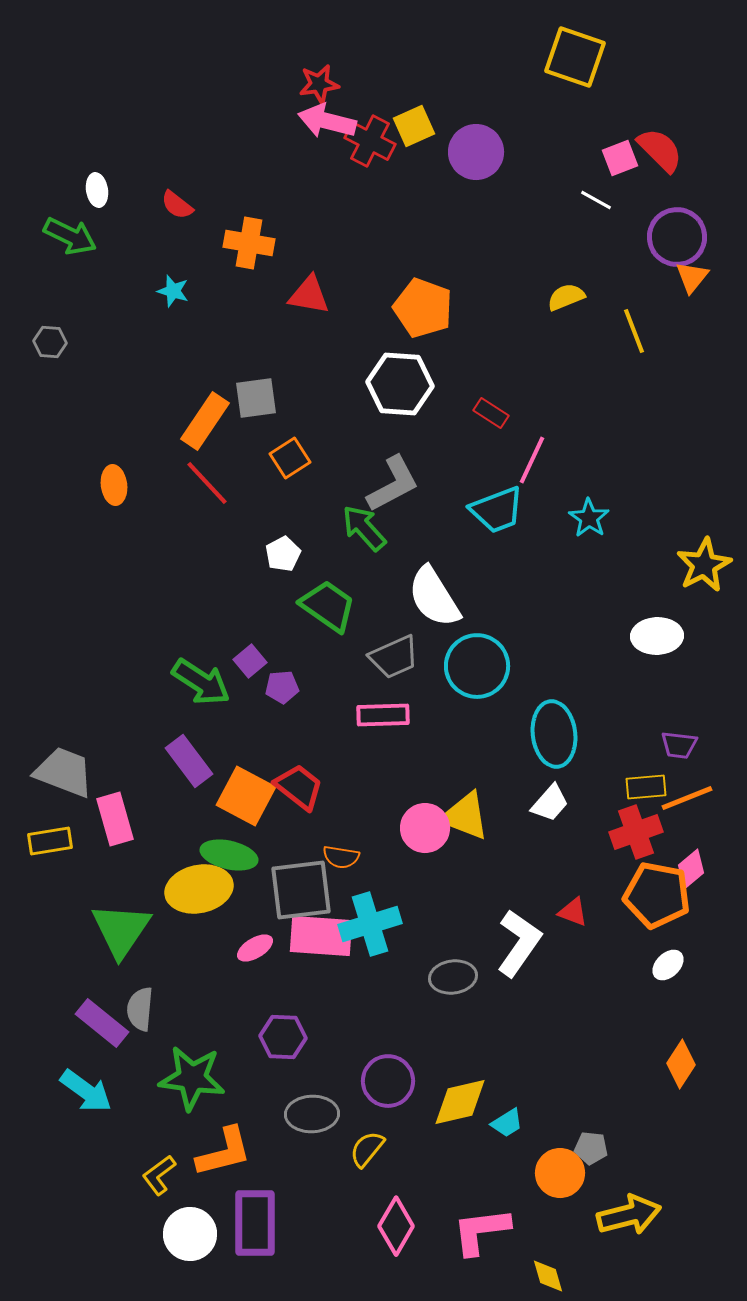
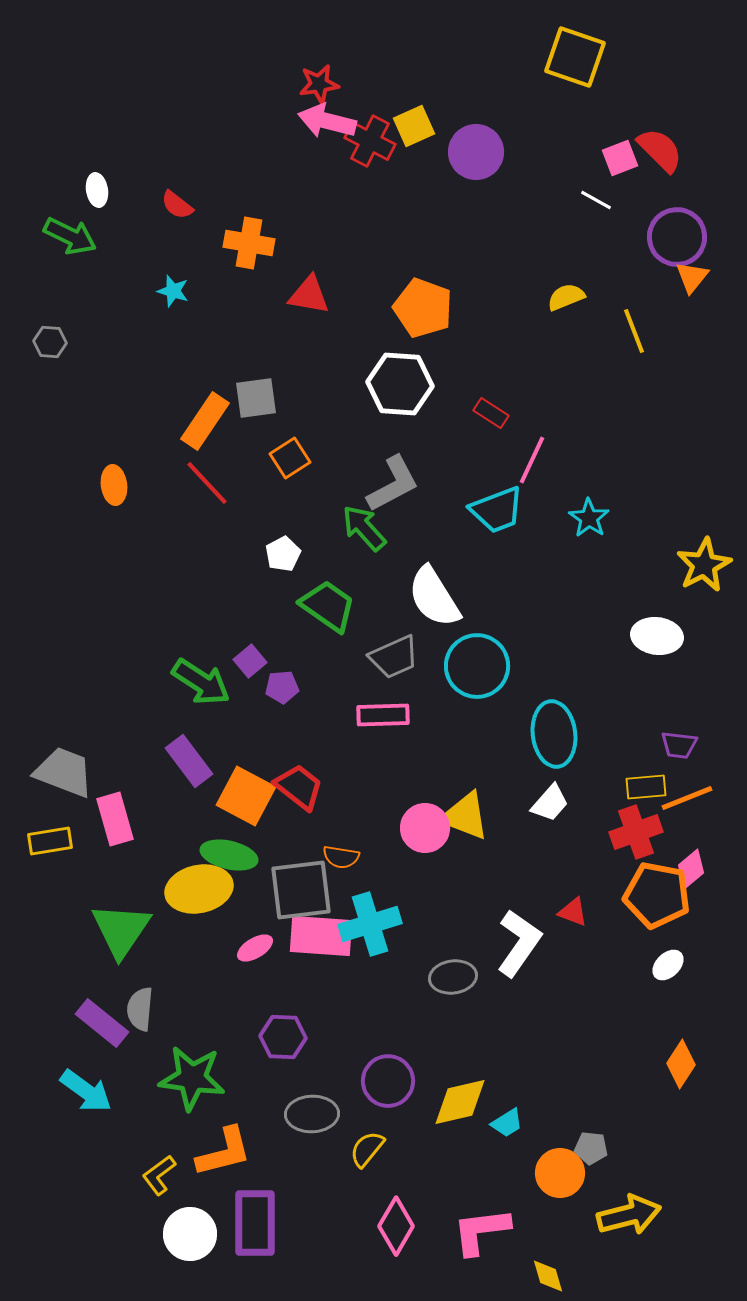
white ellipse at (657, 636): rotated 9 degrees clockwise
